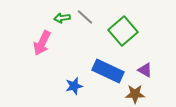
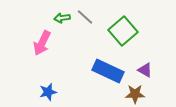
blue star: moved 26 px left, 6 px down
